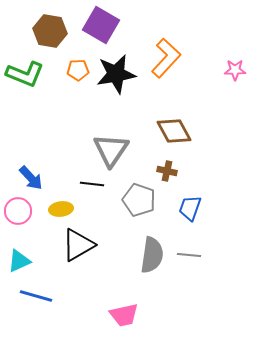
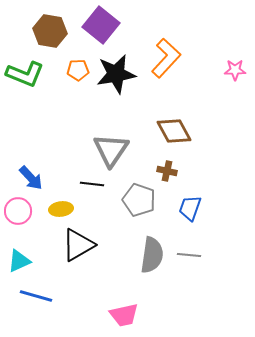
purple square: rotated 9 degrees clockwise
